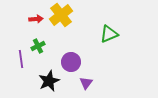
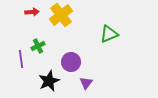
red arrow: moved 4 px left, 7 px up
